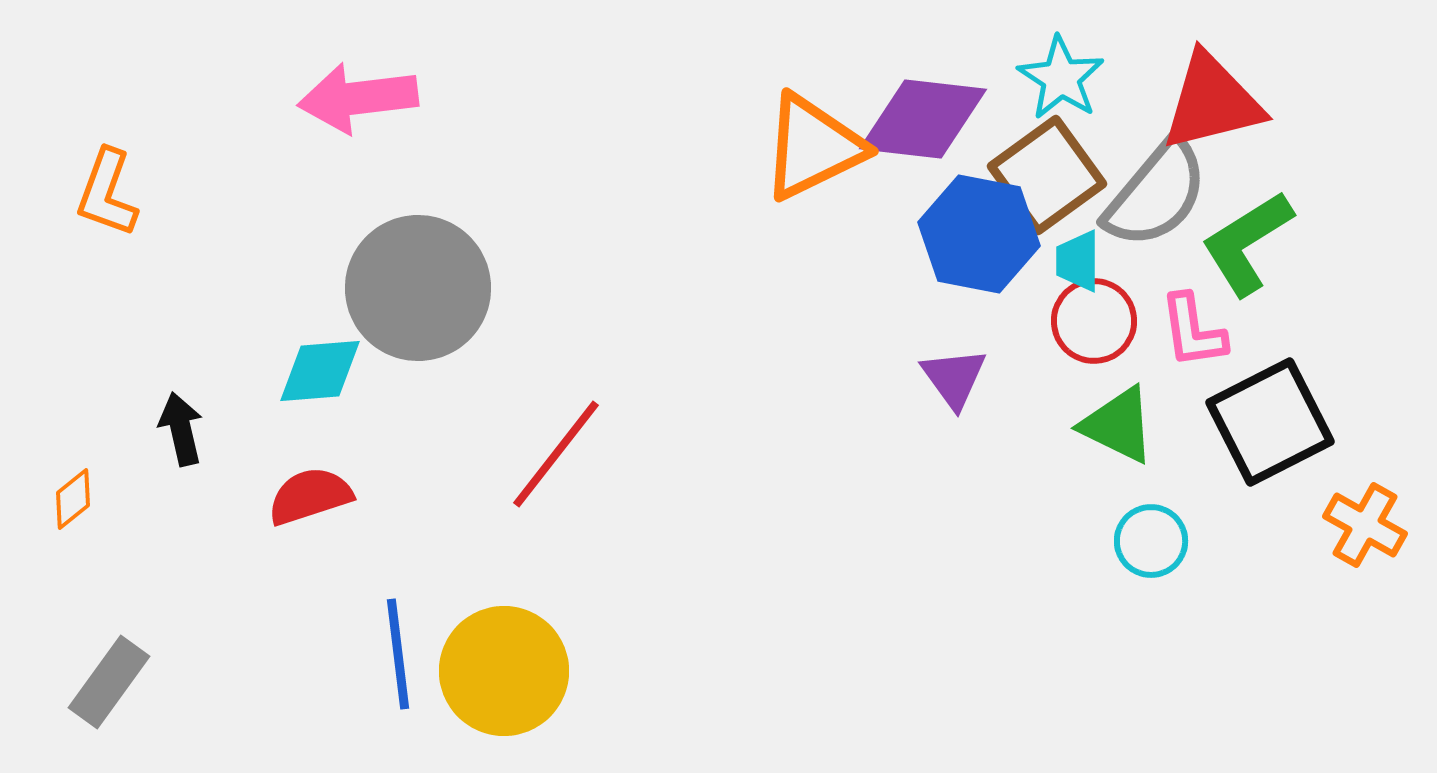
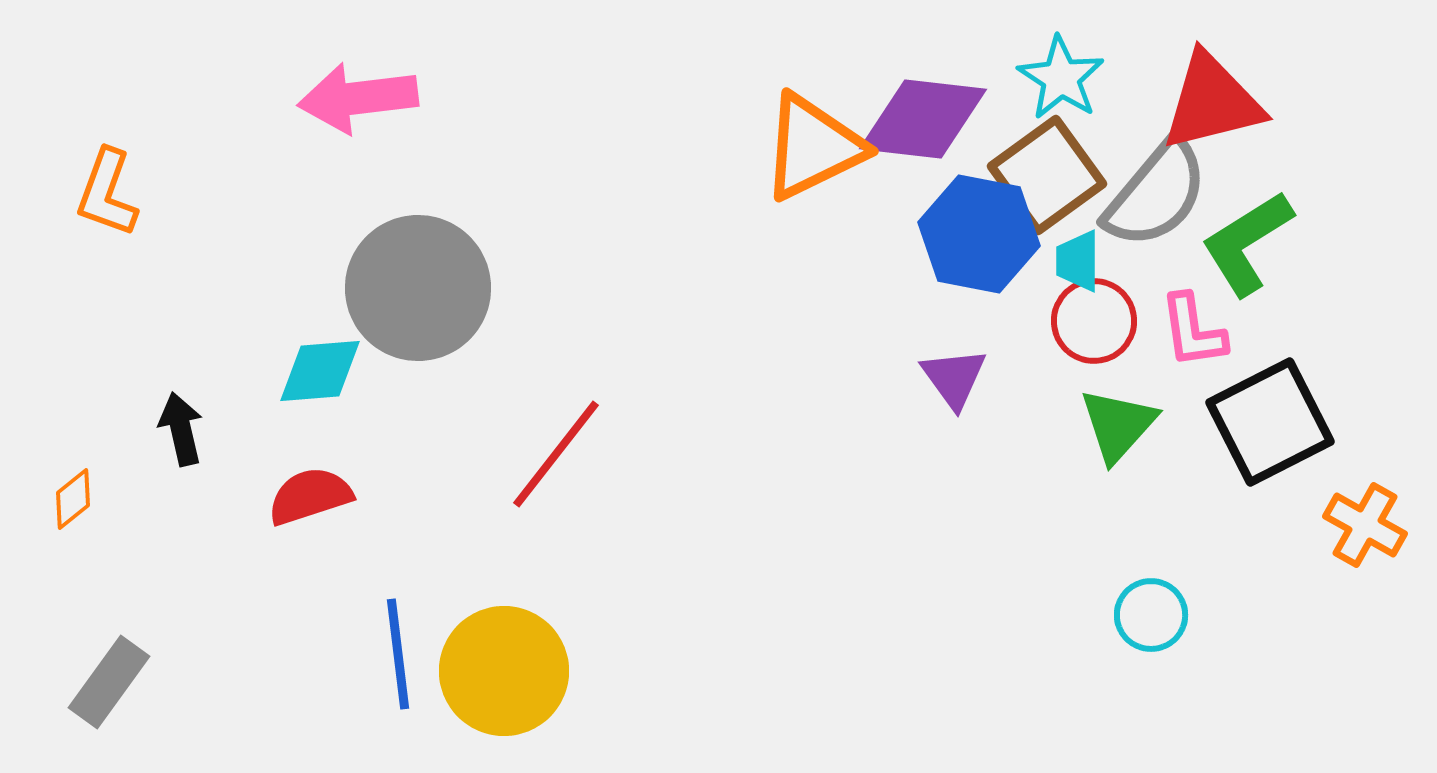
green triangle: rotated 46 degrees clockwise
cyan circle: moved 74 px down
